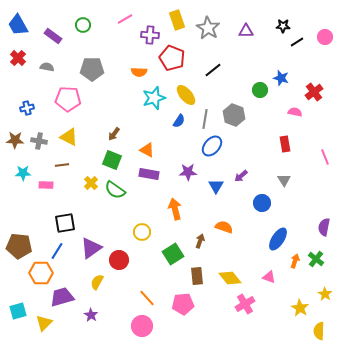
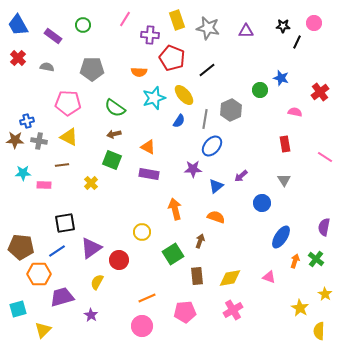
pink line at (125, 19): rotated 28 degrees counterclockwise
gray star at (208, 28): rotated 20 degrees counterclockwise
pink circle at (325, 37): moved 11 px left, 14 px up
black line at (297, 42): rotated 32 degrees counterclockwise
black line at (213, 70): moved 6 px left
red cross at (314, 92): moved 6 px right
yellow ellipse at (186, 95): moved 2 px left
pink pentagon at (68, 99): moved 4 px down
blue cross at (27, 108): moved 13 px down
gray hexagon at (234, 115): moved 3 px left, 5 px up; rotated 15 degrees clockwise
brown arrow at (114, 134): rotated 40 degrees clockwise
orange triangle at (147, 150): moved 1 px right, 3 px up
pink line at (325, 157): rotated 35 degrees counterclockwise
purple star at (188, 172): moved 5 px right, 3 px up
pink rectangle at (46, 185): moved 2 px left
blue triangle at (216, 186): rotated 21 degrees clockwise
green semicircle at (115, 190): moved 82 px up
orange semicircle at (224, 227): moved 8 px left, 10 px up
blue ellipse at (278, 239): moved 3 px right, 2 px up
brown pentagon at (19, 246): moved 2 px right, 1 px down
blue line at (57, 251): rotated 24 degrees clockwise
orange hexagon at (41, 273): moved 2 px left, 1 px down
yellow diamond at (230, 278): rotated 60 degrees counterclockwise
orange line at (147, 298): rotated 72 degrees counterclockwise
pink pentagon at (183, 304): moved 2 px right, 8 px down
pink cross at (245, 304): moved 12 px left, 6 px down
cyan square at (18, 311): moved 2 px up
yellow triangle at (44, 323): moved 1 px left, 7 px down
